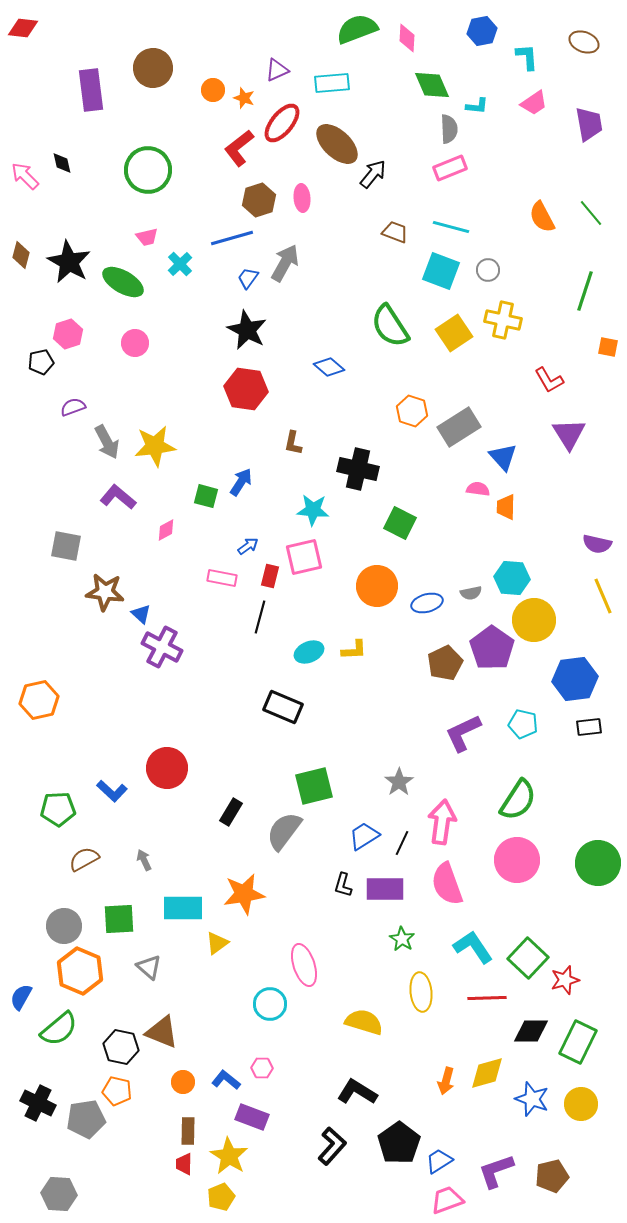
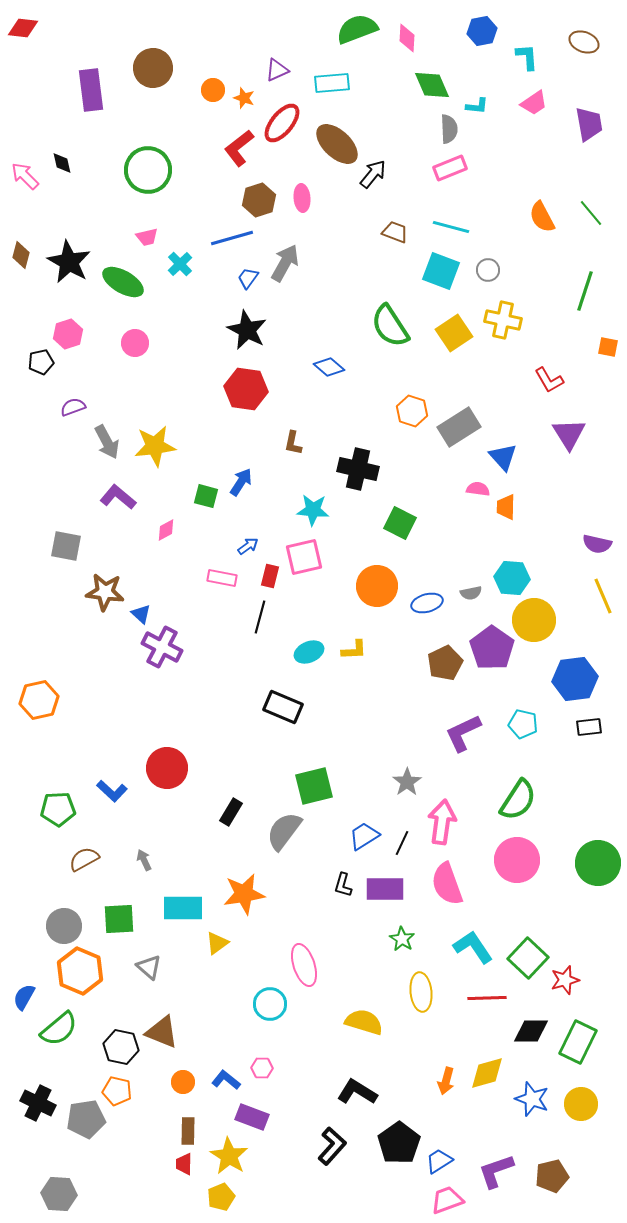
gray star at (399, 782): moved 8 px right
blue semicircle at (21, 997): moved 3 px right
